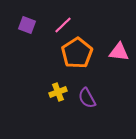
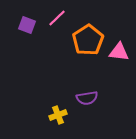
pink line: moved 6 px left, 7 px up
orange pentagon: moved 11 px right, 13 px up
yellow cross: moved 23 px down
purple semicircle: rotated 70 degrees counterclockwise
